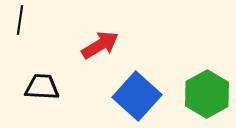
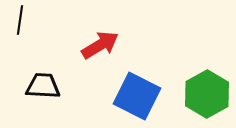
black trapezoid: moved 1 px right, 1 px up
blue square: rotated 15 degrees counterclockwise
